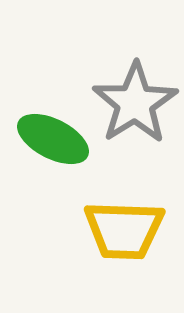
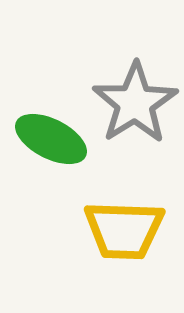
green ellipse: moved 2 px left
